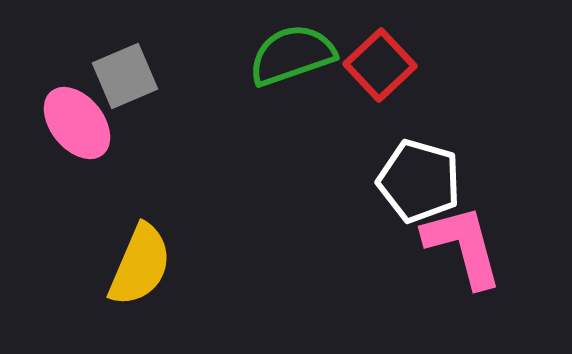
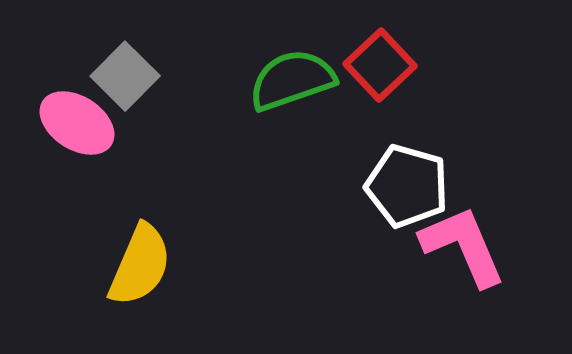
green semicircle: moved 25 px down
gray square: rotated 22 degrees counterclockwise
pink ellipse: rotated 18 degrees counterclockwise
white pentagon: moved 12 px left, 5 px down
pink L-shape: rotated 8 degrees counterclockwise
